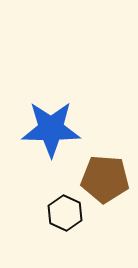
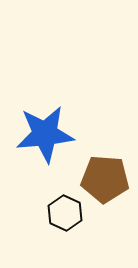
blue star: moved 6 px left, 5 px down; rotated 6 degrees counterclockwise
